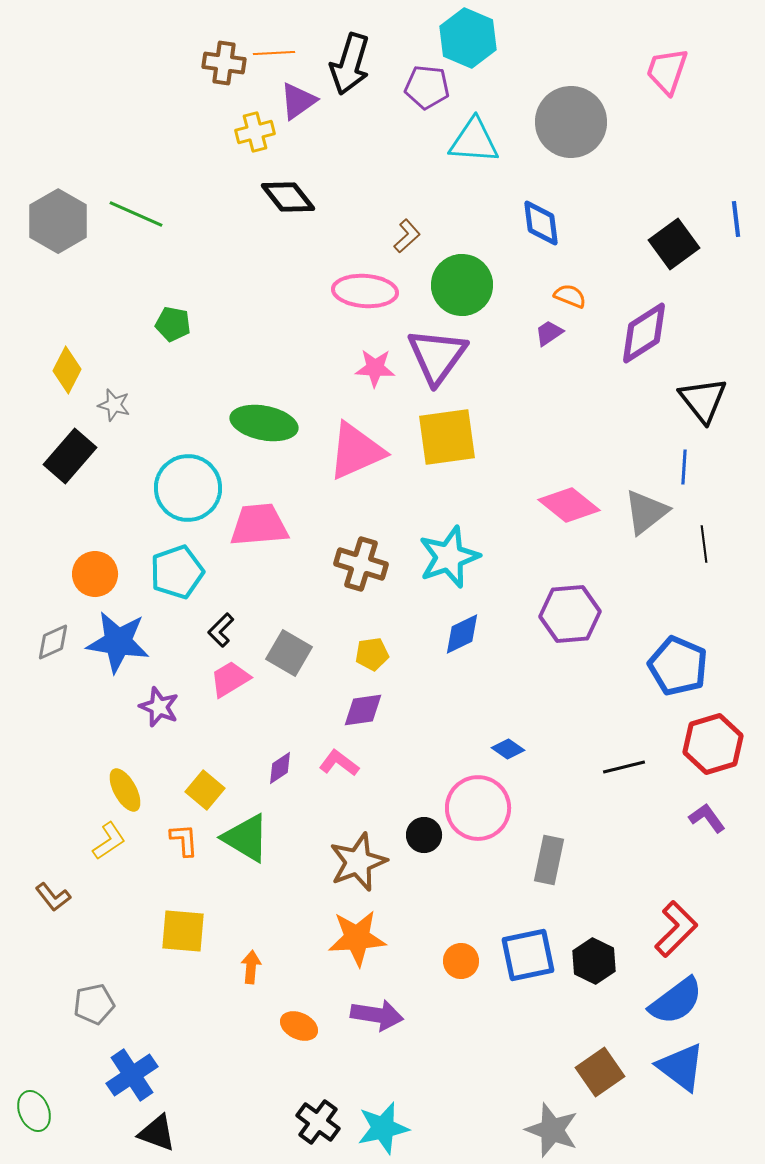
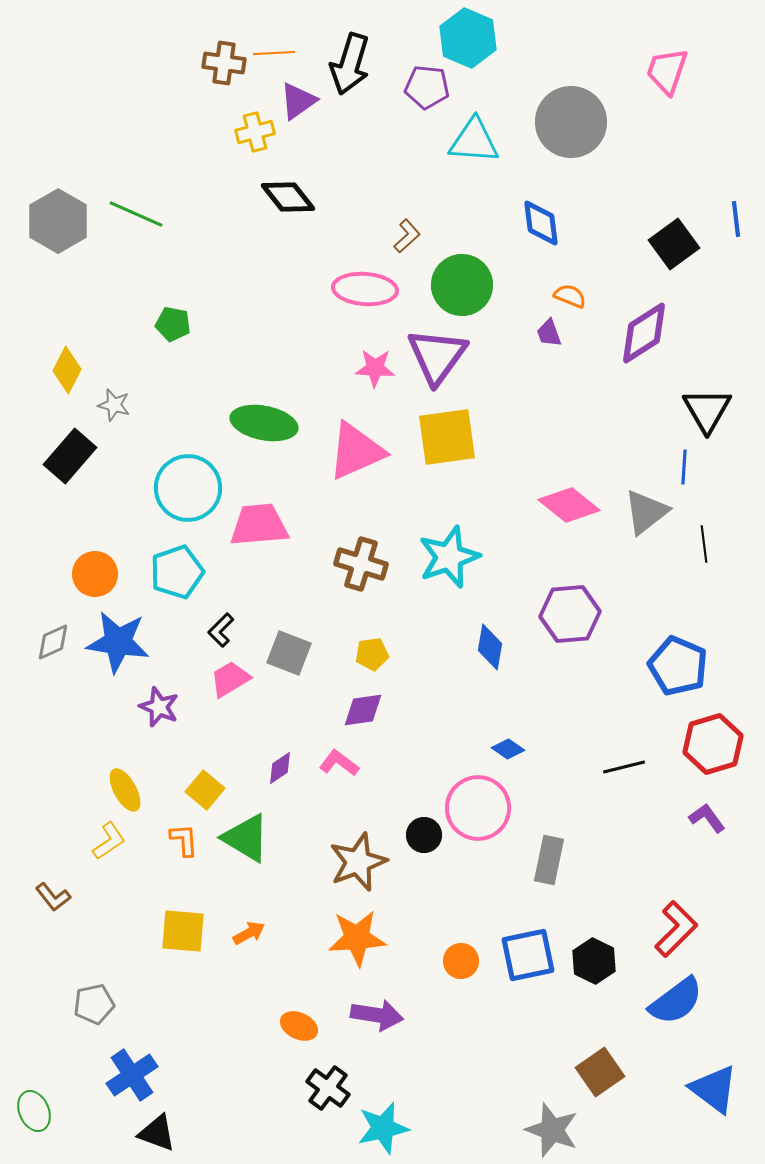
pink ellipse at (365, 291): moved 2 px up
purple trapezoid at (549, 333): rotated 76 degrees counterclockwise
black triangle at (703, 400): moved 4 px right, 10 px down; rotated 8 degrees clockwise
blue diamond at (462, 634): moved 28 px right, 13 px down; rotated 54 degrees counterclockwise
gray square at (289, 653): rotated 9 degrees counterclockwise
orange arrow at (251, 967): moved 2 px left, 34 px up; rotated 56 degrees clockwise
blue triangle at (681, 1067): moved 33 px right, 22 px down
black cross at (318, 1122): moved 10 px right, 34 px up
